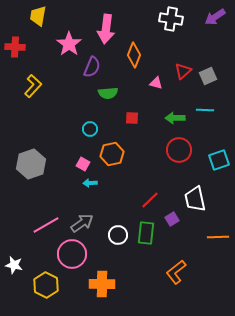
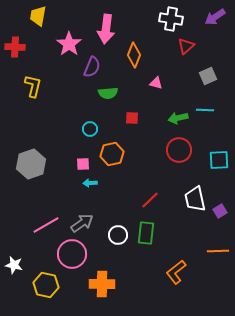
red triangle: moved 3 px right, 25 px up
yellow L-shape: rotated 30 degrees counterclockwise
green arrow: moved 3 px right; rotated 12 degrees counterclockwise
cyan square: rotated 15 degrees clockwise
pink square: rotated 32 degrees counterclockwise
purple square: moved 48 px right, 8 px up
orange line: moved 14 px down
yellow hexagon: rotated 15 degrees counterclockwise
